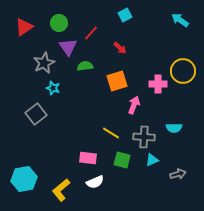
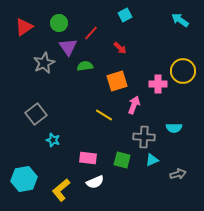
cyan star: moved 52 px down
yellow line: moved 7 px left, 18 px up
